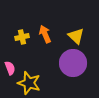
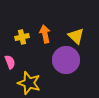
orange arrow: rotated 12 degrees clockwise
purple circle: moved 7 px left, 3 px up
pink semicircle: moved 6 px up
